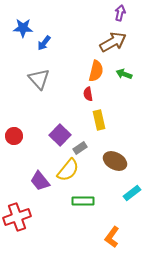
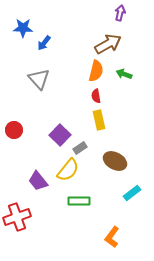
brown arrow: moved 5 px left, 2 px down
red semicircle: moved 8 px right, 2 px down
red circle: moved 6 px up
purple trapezoid: moved 2 px left
green rectangle: moved 4 px left
